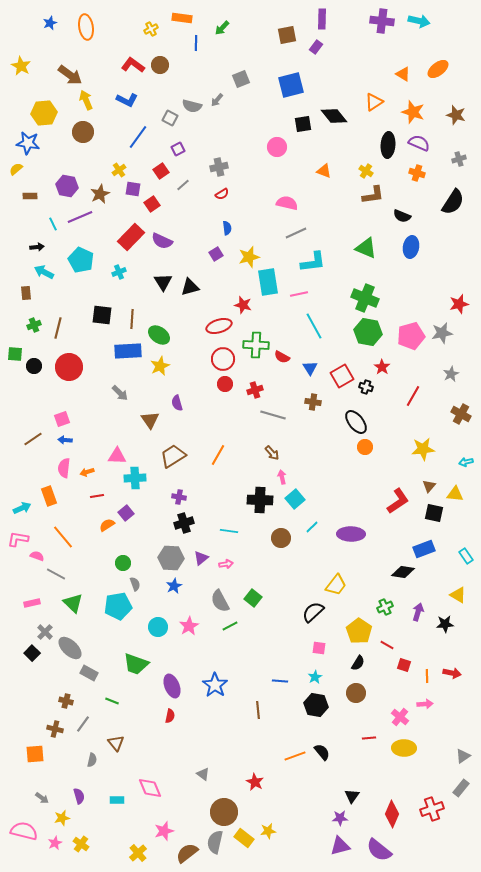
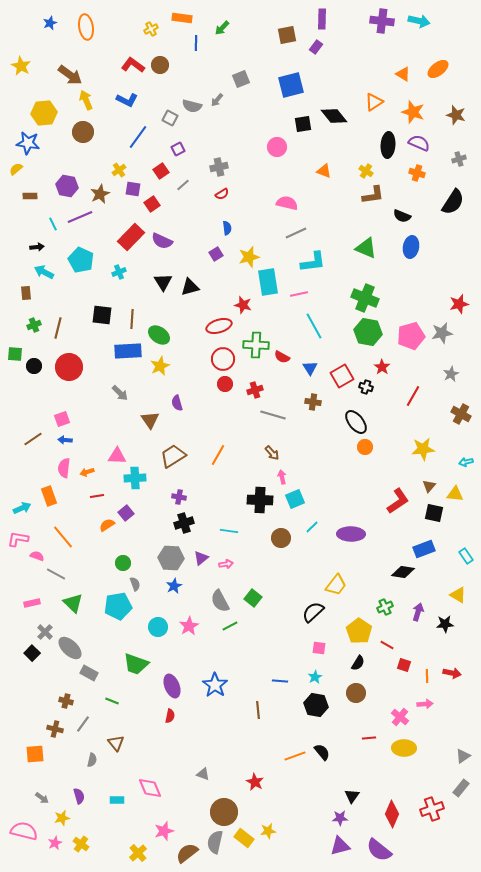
cyan square at (295, 499): rotated 18 degrees clockwise
gray triangle at (203, 774): rotated 16 degrees counterclockwise
